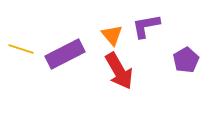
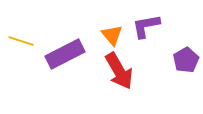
yellow line: moved 8 px up
